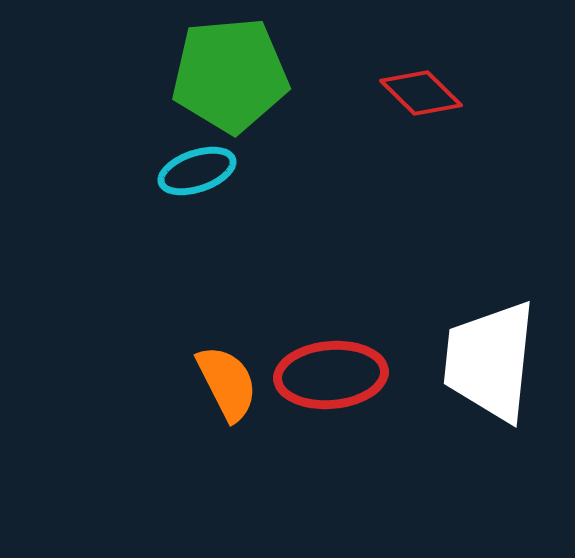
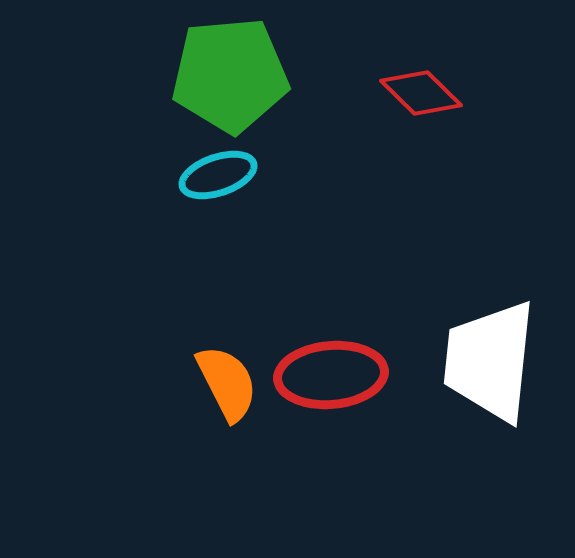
cyan ellipse: moved 21 px right, 4 px down
